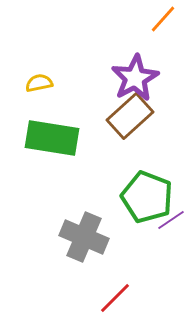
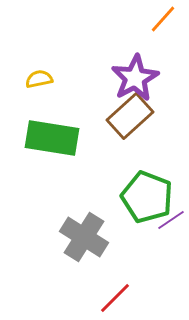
yellow semicircle: moved 4 px up
gray cross: rotated 9 degrees clockwise
